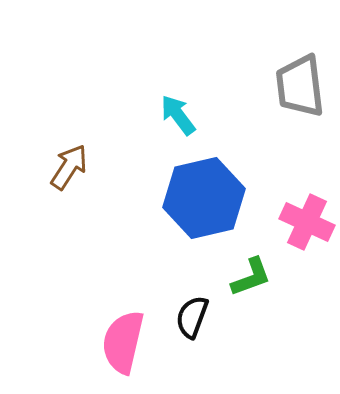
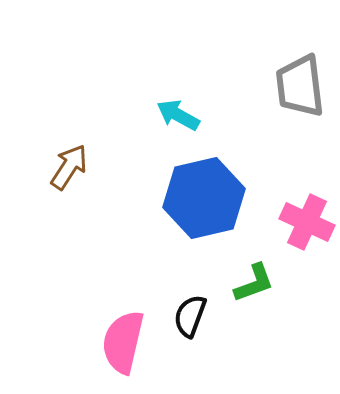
cyan arrow: rotated 24 degrees counterclockwise
green L-shape: moved 3 px right, 6 px down
black semicircle: moved 2 px left, 1 px up
